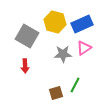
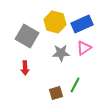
gray star: moved 2 px left, 1 px up
red arrow: moved 2 px down
